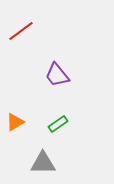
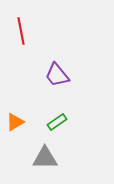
red line: rotated 64 degrees counterclockwise
green rectangle: moved 1 px left, 2 px up
gray triangle: moved 2 px right, 5 px up
